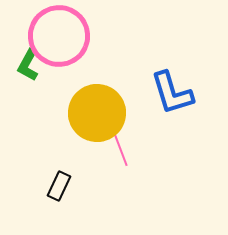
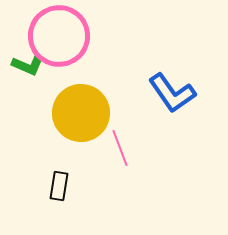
green L-shape: rotated 96 degrees counterclockwise
blue L-shape: rotated 18 degrees counterclockwise
yellow circle: moved 16 px left
black rectangle: rotated 16 degrees counterclockwise
